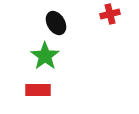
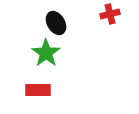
green star: moved 1 px right, 3 px up
